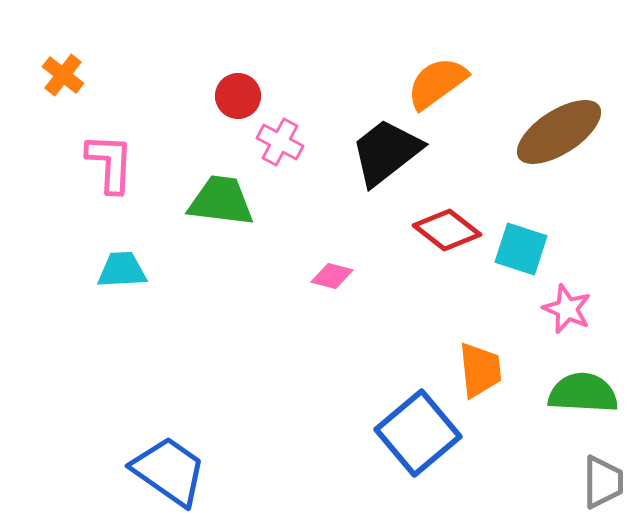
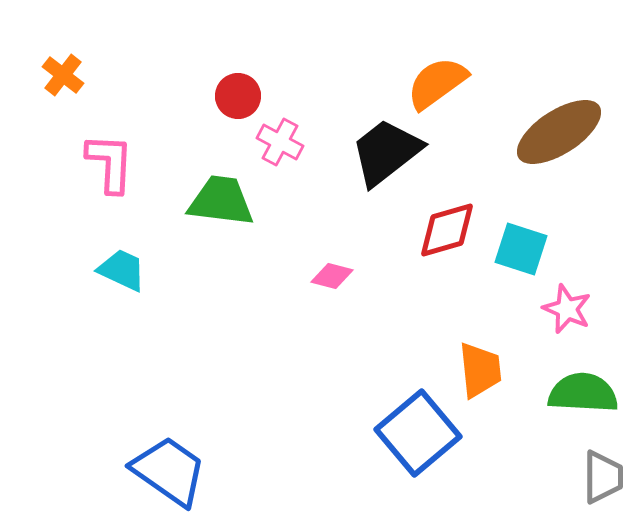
red diamond: rotated 54 degrees counterclockwise
cyan trapezoid: rotated 28 degrees clockwise
gray trapezoid: moved 5 px up
